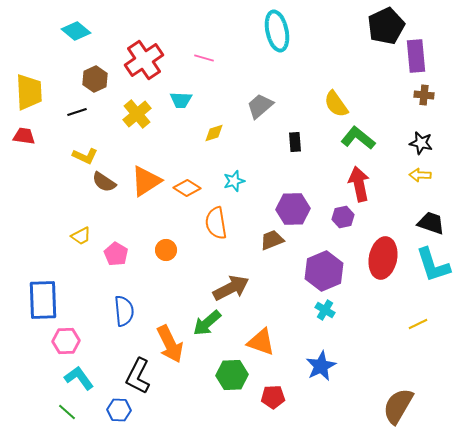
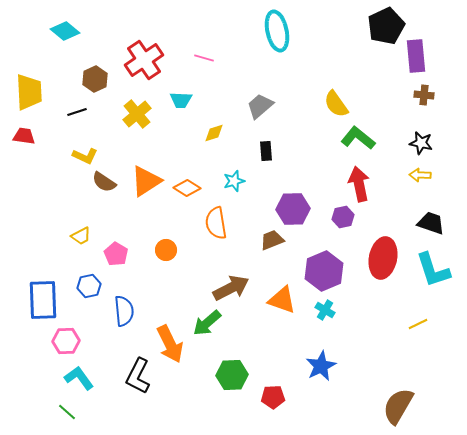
cyan diamond at (76, 31): moved 11 px left
black rectangle at (295, 142): moved 29 px left, 9 px down
cyan L-shape at (433, 265): moved 5 px down
orange triangle at (261, 342): moved 21 px right, 42 px up
blue hexagon at (119, 410): moved 30 px left, 124 px up; rotated 15 degrees counterclockwise
